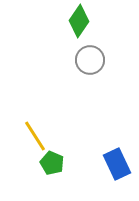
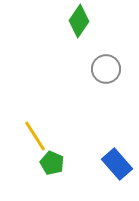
gray circle: moved 16 px right, 9 px down
blue rectangle: rotated 16 degrees counterclockwise
